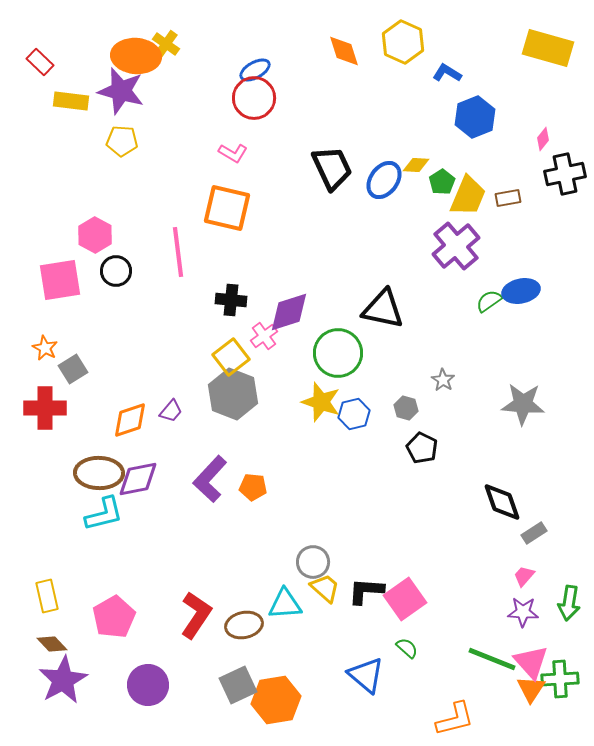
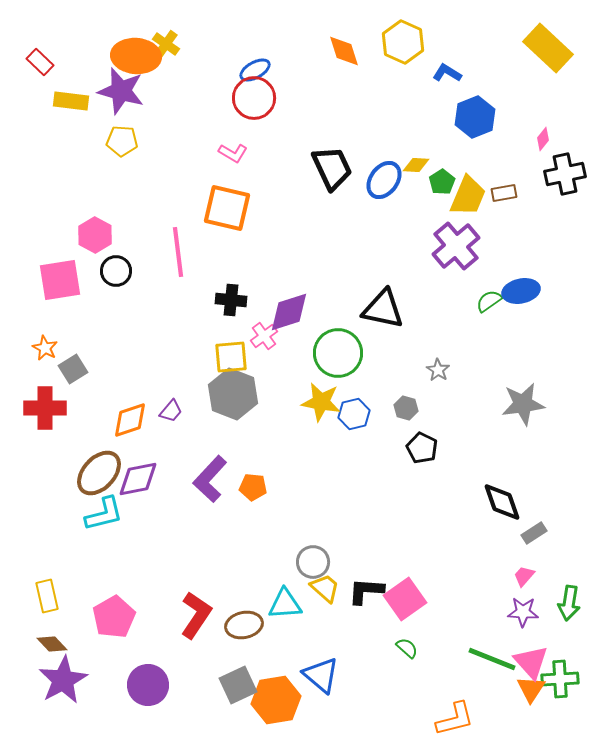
yellow rectangle at (548, 48): rotated 27 degrees clockwise
brown rectangle at (508, 198): moved 4 px left, 5 px up
yellow square at (231, 357): rotated 33 degrees clockwise
gray star at (443, 380): moved 5 px left, 10 px up
yellow star at (321, 402): rotated 9 degrees counterclockwise
gray star at (523, 404): rotated 12 degrees counterclockwise
brown ellipse at (99, 473): rotated 48 degrees counterclockwise
blue triangle at (366, 675): moved 45 px left
